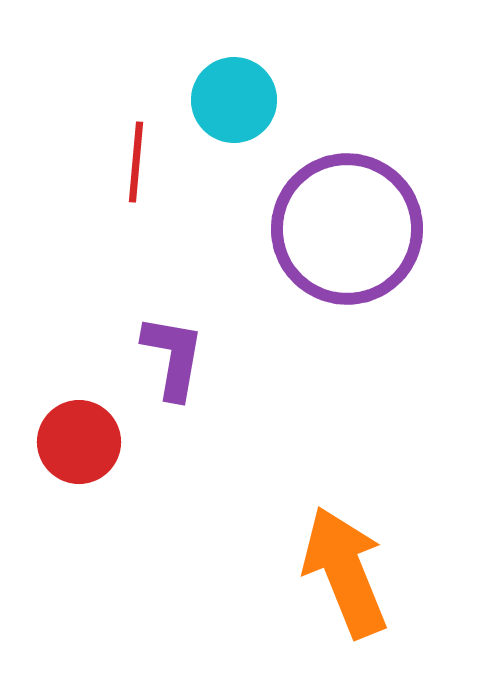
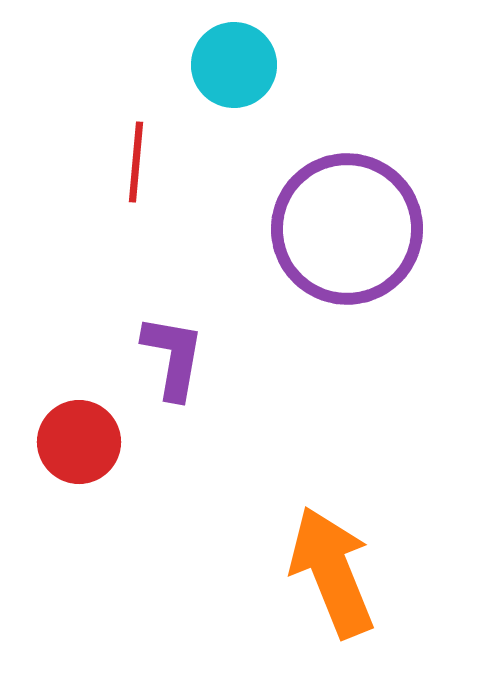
cyan circle: moved 35 px up
orange arrow: moved 13 px left
